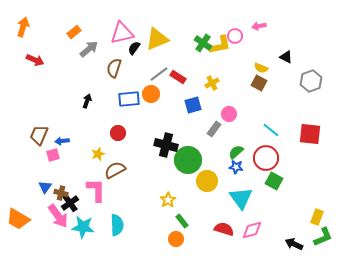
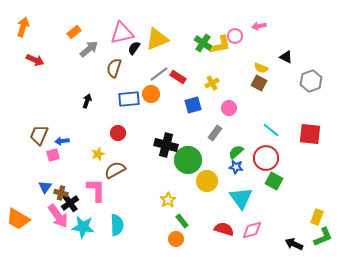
pink circle at (229, 114): moved 6 px up
gray rectangle at (214, 129): moved 1 px right, 4 px down
